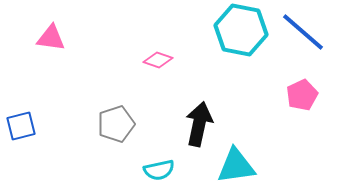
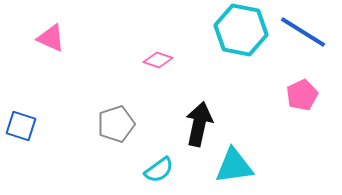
blue line: rotated 9 degrees counterclockwise
pink triangle: rotated 16 degrees clockwise
blue square: rotated 32 degrees clockwise
cyan triangle: moved 2 px left
cyan semicircle: rotated 24 degrees counterclockwise
